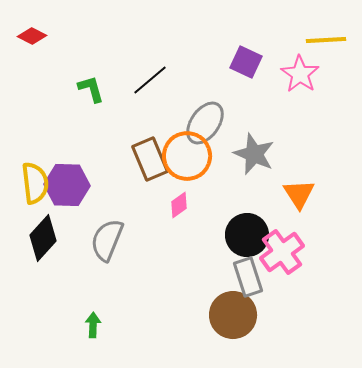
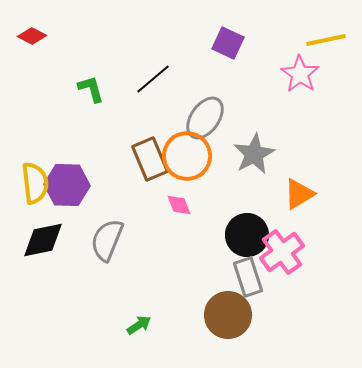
yellow line: rotated 9 degrees counterclockwise
purple square: moved 18 px left, 19 px up
black line: moved 3 px right, 1 px up
gray ellipse: moved 5 px up
gray star: rotated 21 degrees clockwise
orange triangle: rotated 32 degrees clockwise
pink diamond: rotated 76 degrees counterclockwise
black diamond: moved 2 px down; rotated 36 degrees clockwise
brown circle: moved 5 px left
green arrow: moved 46 px right; rotated 55 degrees clockwise
